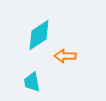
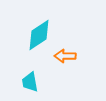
cyan trapezoid: moved 2 px left
